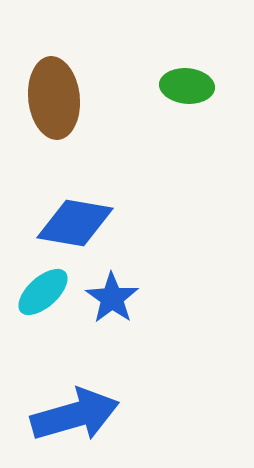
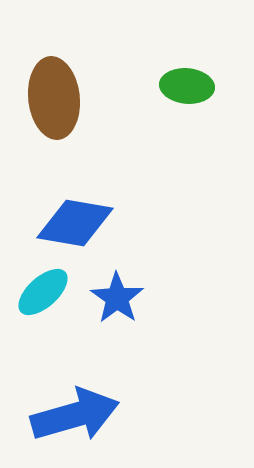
blue star: moved 5 px right
